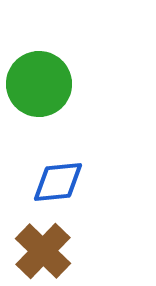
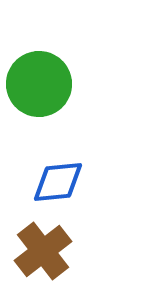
brown cross: rotated 8 degrees clockwise
